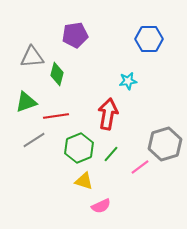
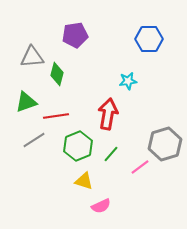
green hexagon: moved 1 px left, 2 px up
